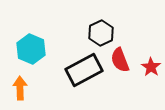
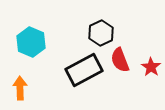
cyan hexagon: moved 7 px up
